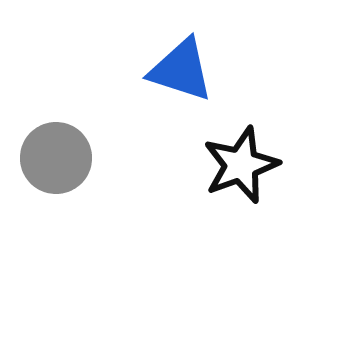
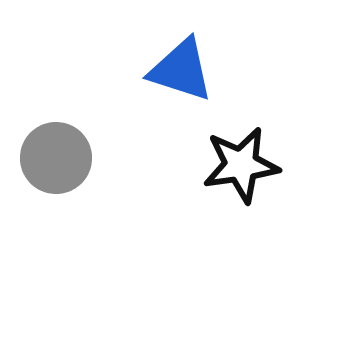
black star: rotated 12 degrees clockwise
